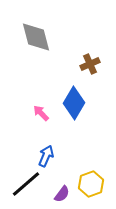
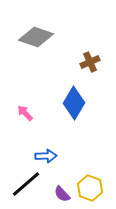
gray diamond: rotated 56 degrees counterclockwise
brown cross: moved 2 px up
pink arrow: moved 16 px left
blue arrow: rotated 65 degrees clockwise
yellow hexagon: moved 1 px left, 4 px down; rotated 20 degrees counterclockwise
purple semicircle: rotated 102 degrees clockwise
